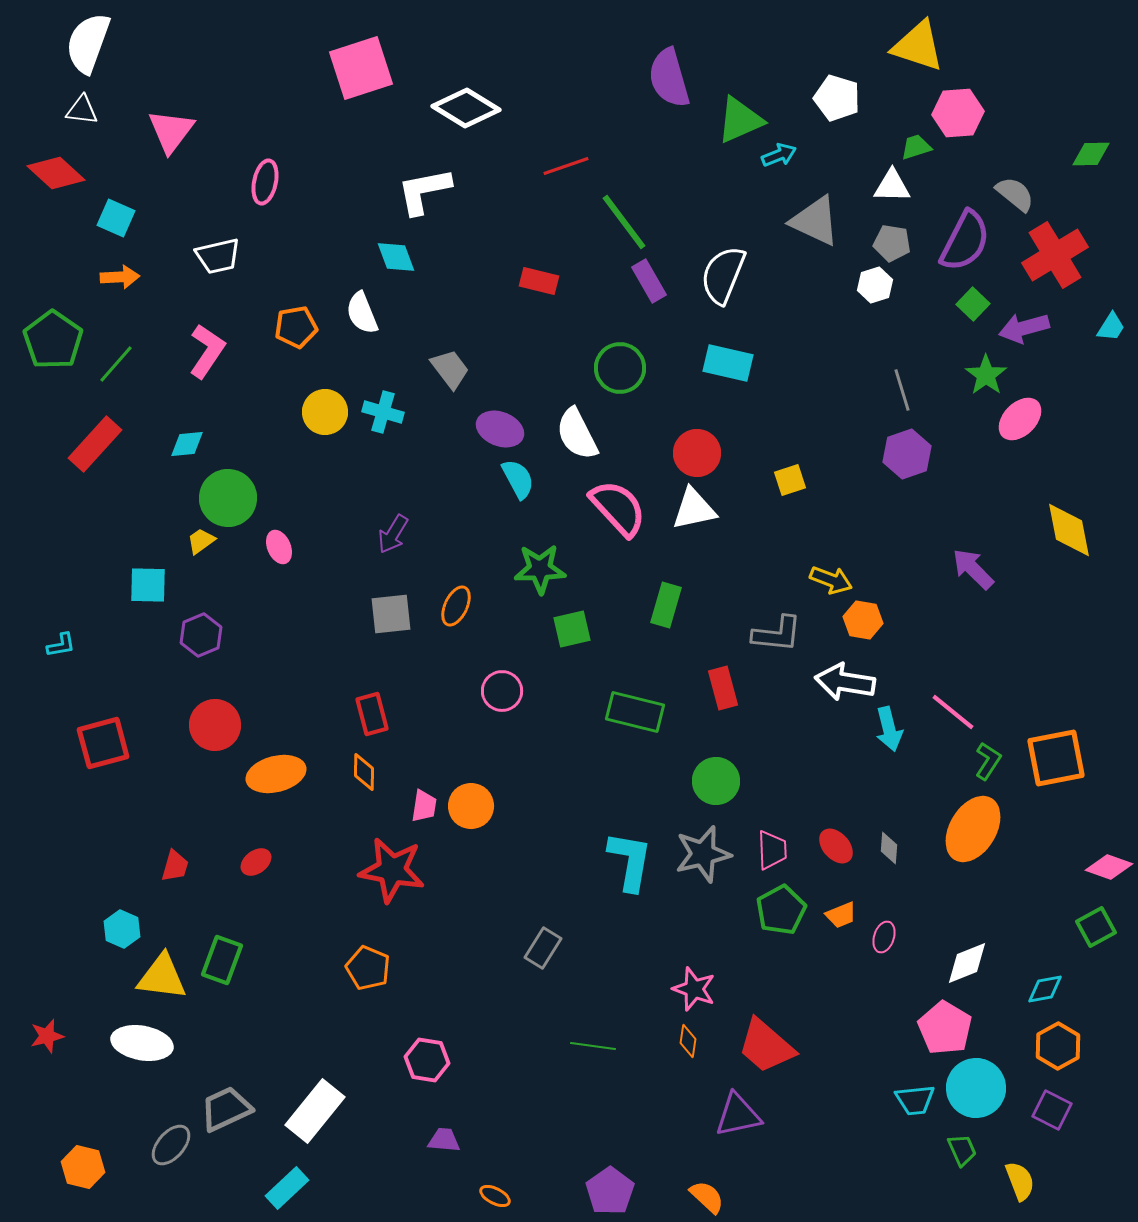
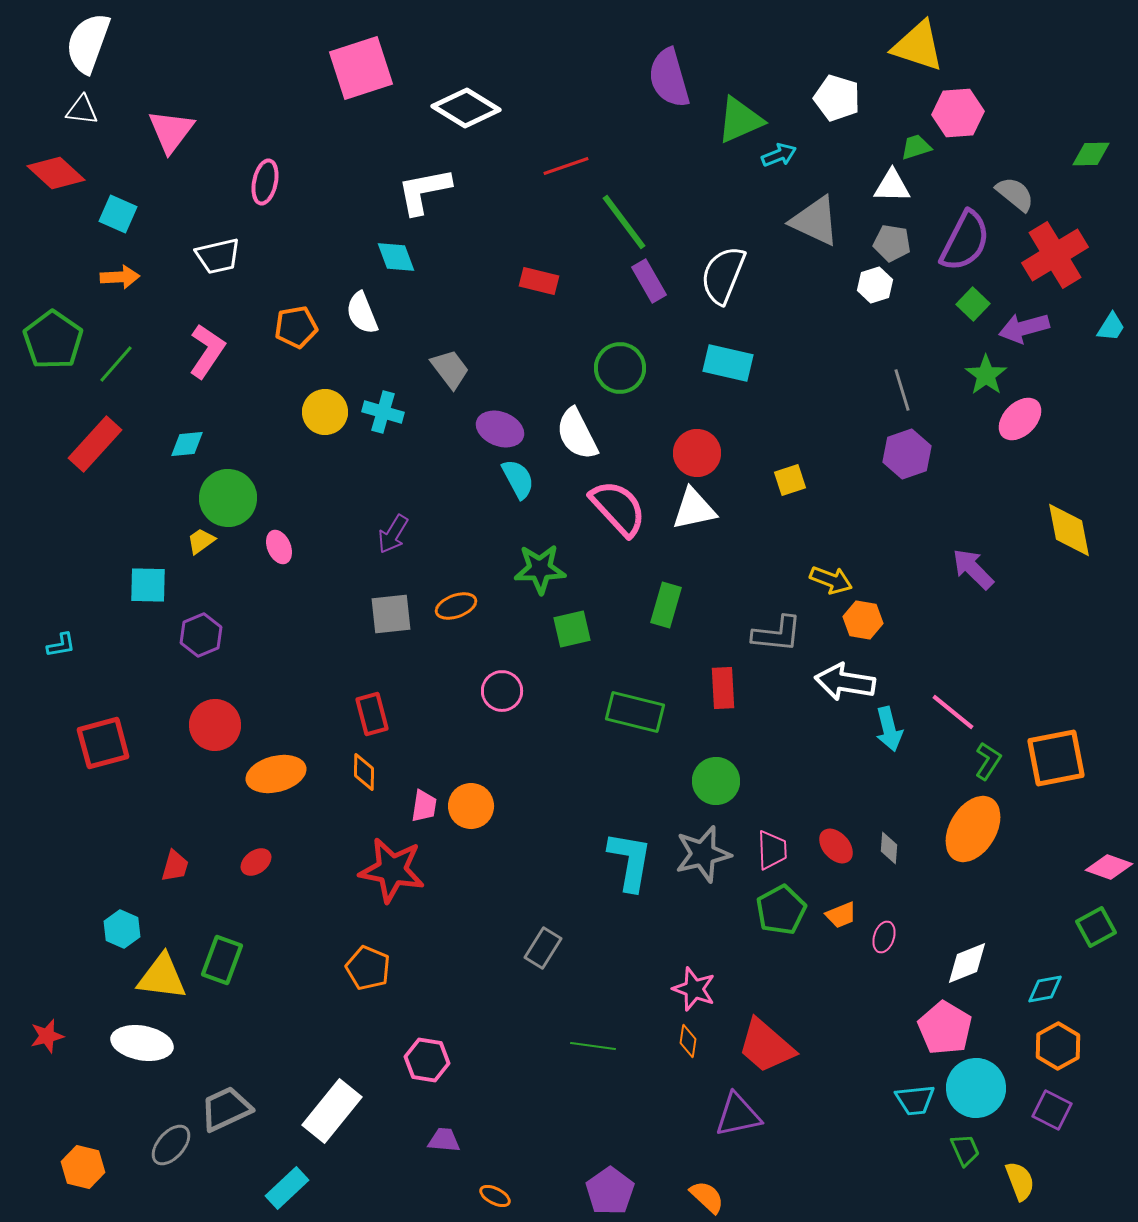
cyan square at (116, 218): moved 2 px right, 4 px up
orange ellipse at (456, 606): rotated 45 degrees clockwise
red rectangle at (723, 688): rotated 12 degrees clockwise
white rectangle at (315, 1111): moved 17 px right
green trapezoid at (962, 1150): moved 3 px right
